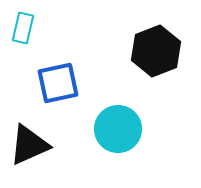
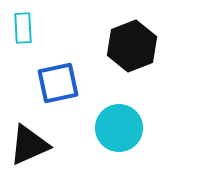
cyan rectangle: rotated 16 degrees counterclockwise
black hexagon: moved 24 px left, 5 px up
cyan circle: moved 1 px right, 1 px up
